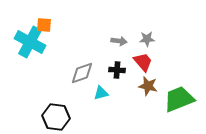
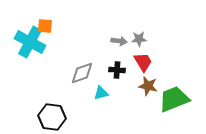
orange square: moved 1 px right, 1 px down
gray star: moved 8 px left
red trapezoid: rotated 10 degrees clockwise
green trapezoid: moved 5 px left
black hexagon: moved 4 px left
